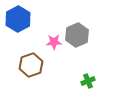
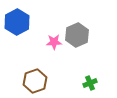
blue hexagon: moved 1 px left, 3 px down
brown hexagon: moved 4 px right, 16 px down
green cross: moved 2 px right, 2 px down
